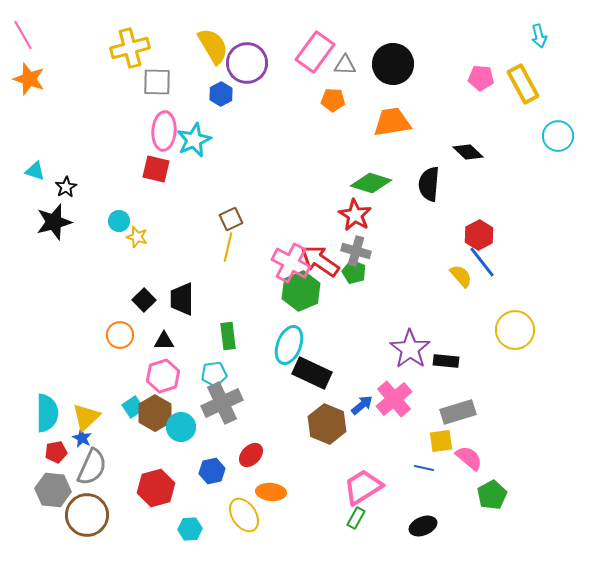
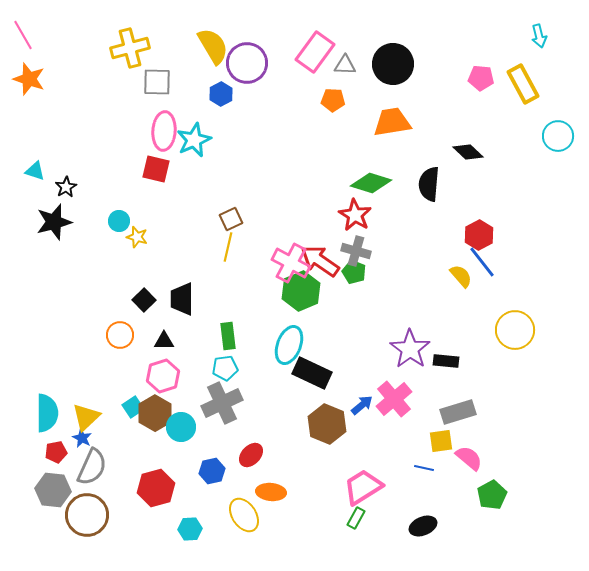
cyan pentagon at (214, 374): moved 11 px right, 6 px up
